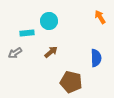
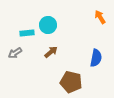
cyan circle: moved 1 px left, 4 px down
blue semicircle: rotated 12 degrees clockwise
